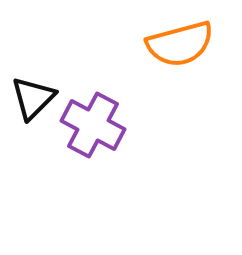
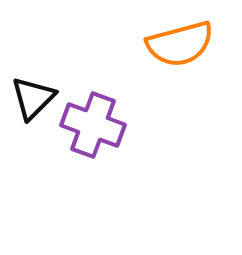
purple cross: rotated 8 degrees counterclockwise
